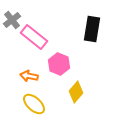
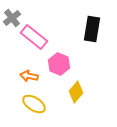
gray cross: moved 2 px up
yellow ellipse: rotated 10 degrees counterclockwise
